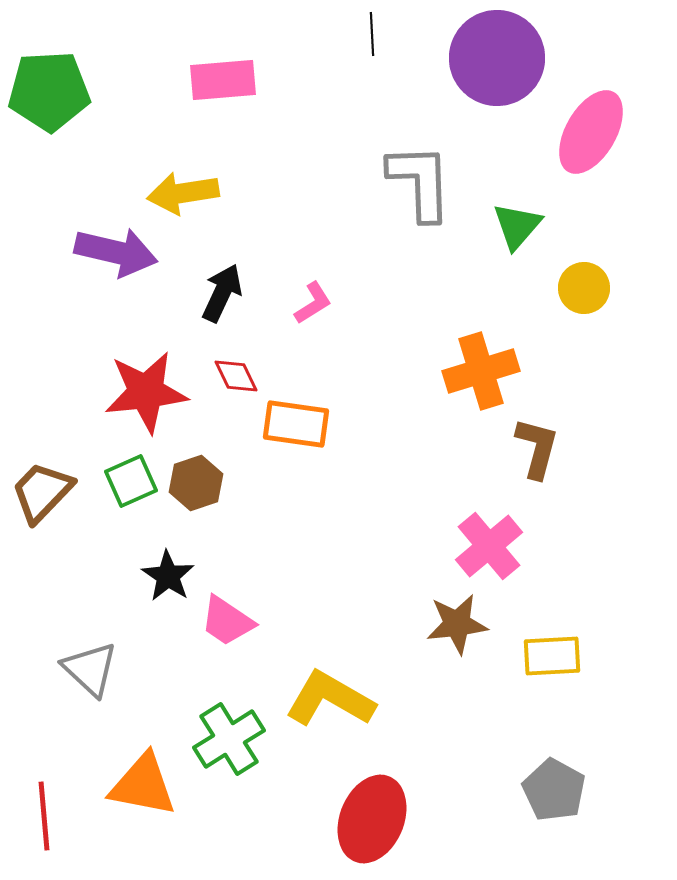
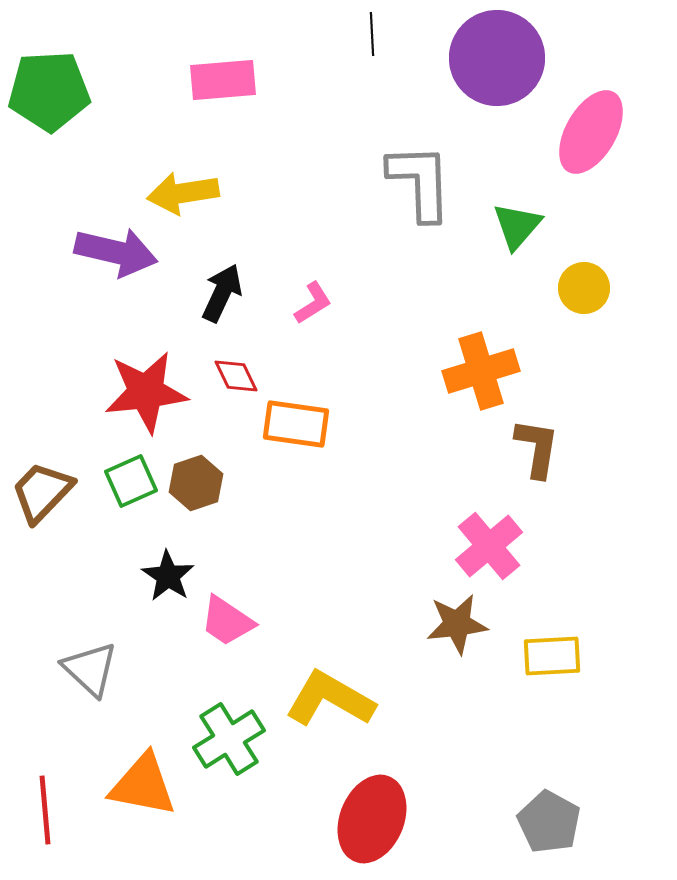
brown L-shape: rotated 6 degrees counterclockwise
gray pentagon: moved 5 px left, 32 px down
red line: moved 1 px right, 6 px up
